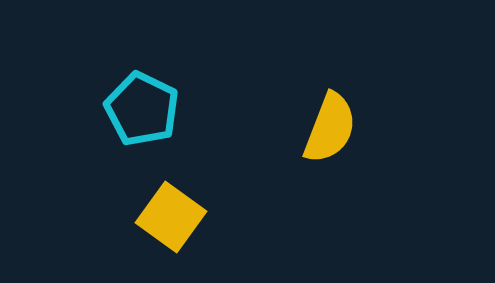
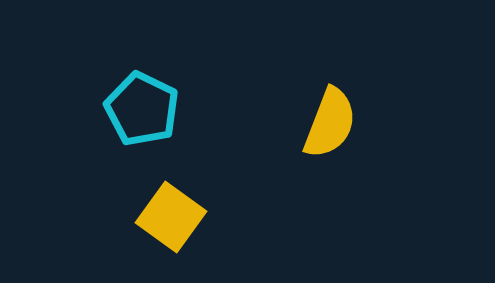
yellow semicircle: moved 5 px up
